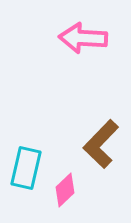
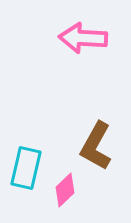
brown L-shape: moved 5 px left, 2 px down; rotated 15 degrees counterclockwise
